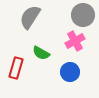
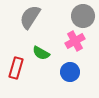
gray circle: moved 1 px down
